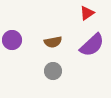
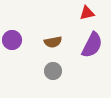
red triangle: rotated 21 degrees clockwise
purple semicircle: rotated 20 degrees counterclockwise
